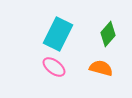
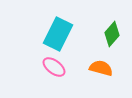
green diamond: moved 4 px right
